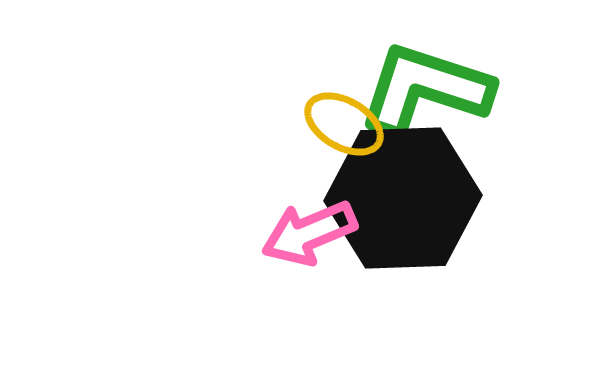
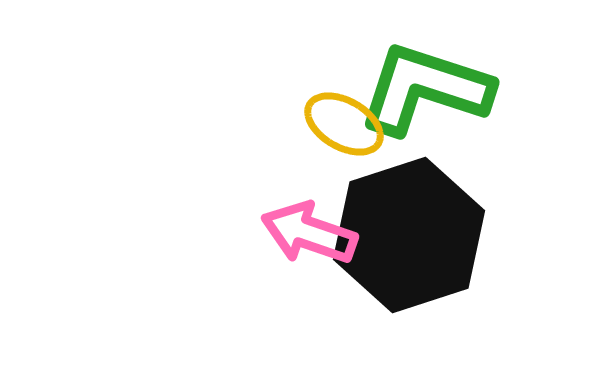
black hexagon: moved 6 px right, 37 px down; rotated 16 degrees counterclockwise
pink arrow: rotated 42 degrees clockwise
